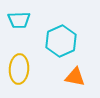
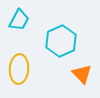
cyan trapezoid: rotated 60 degrees counterclockwise
orange triangle: moved 7 px right, 3 px up; rotated 35 degrees clockwise
